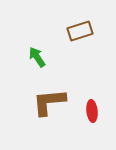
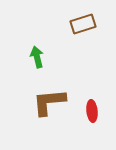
brown rectangle: moved 3 px right, 7 px up
green arrow: rotated 20 degrees clockwise
